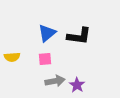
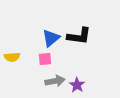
blue triangle: moved 4 px right, 5 px down
